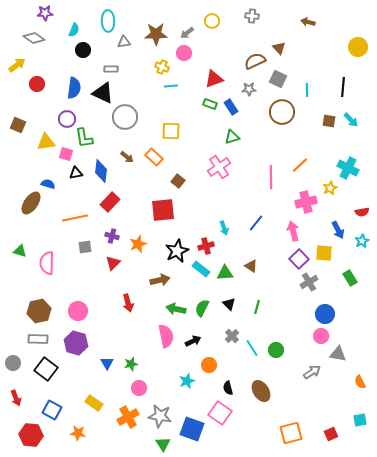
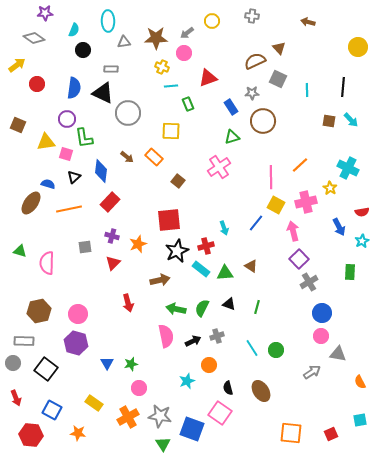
brown star at (156, 34): moved 4 px down
red triangle at (214, 79): moved 6 px left, 1 px up
gray star at (249, 89): moved 3 px right, 4 px down
green rectangle at (210, 104): moved 22 px left; rotated 48 degrees clockwise
brown circle at (282, 112): moved 19 px left, 9 px down
gray circle at (125, 117): moved 3 px right, 4 px up
black triangle at (76, 173): moved 2 px left, 4 px down; rotated 32 degrees counterclockwise
yellow star at (330, 188): rotated 16 degrees counterclockwise
red square at (163, 210): moved 6 px right, 10 px down
orange line at (75, 218): moved 6 px left, 9 px up
blue arrow at (338, 230): moved 1 px right, 3 px up
yellow square at (324, 253): moved 48 px left, 48 px up; rotated 24 degrees clockwise
green rectangle at (350, 278): moved 6 px up; rotated 35 degrees clockwise
black triangle at (229, 304): rotated 24 degrees counterclockwise
pink circle at (78, 311): moved 3 px down
blue circle at (325, 314): moved 3 px left, 1 px up
gray cross at (232, 336): moved 15 px left; rotated 24 degrees clockwise
gray rectangle at (38, 339): moved 14 px left, 2 px down
orange square at (291, 433): rotated 20 degrees clockwise
